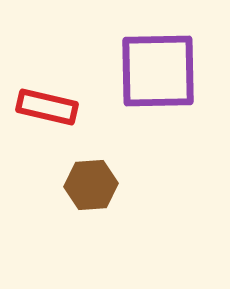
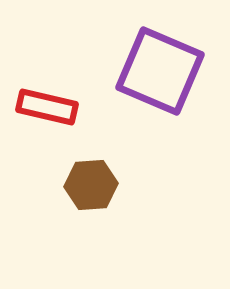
purple square: moved 2 px right; rotated 24 degrees clockwise
